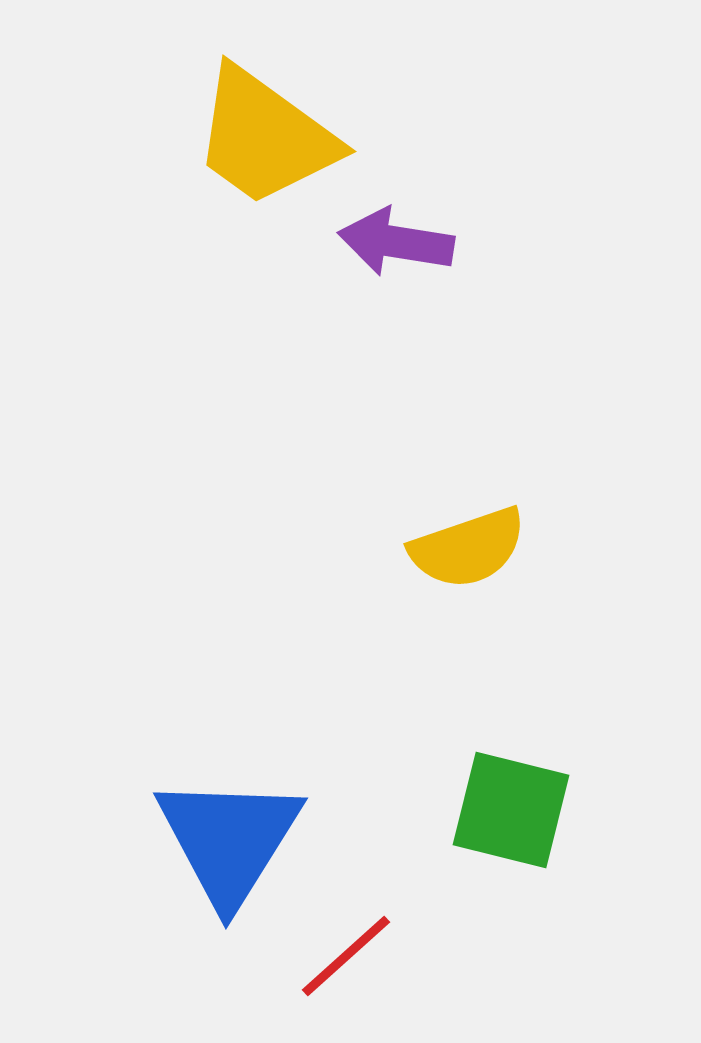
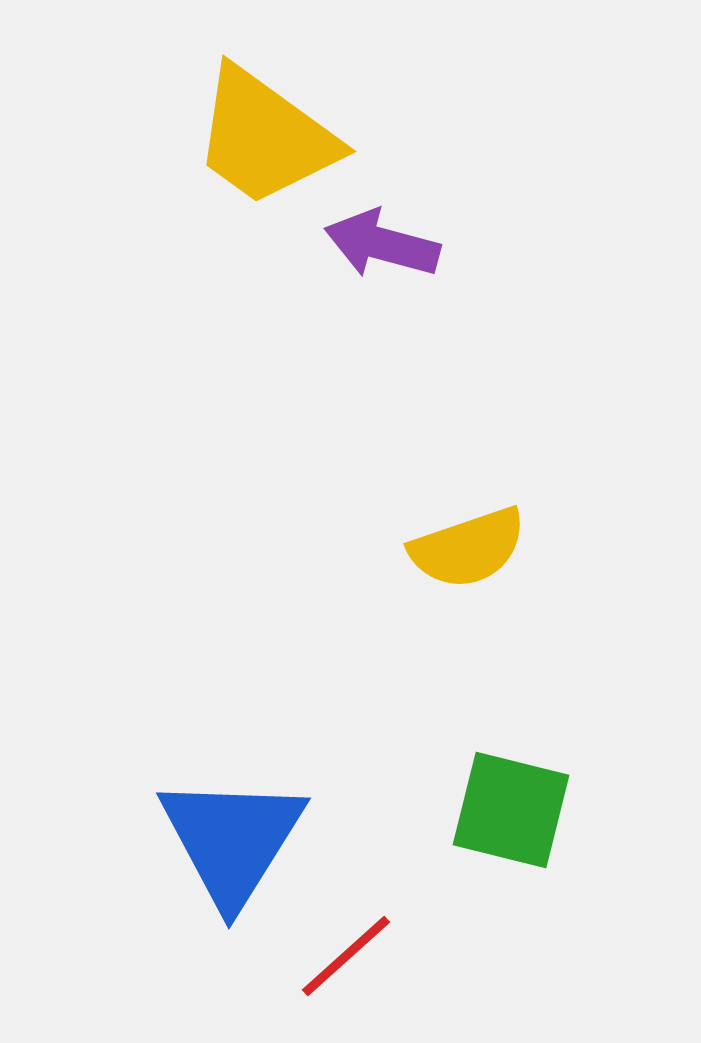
purple arrow: moved 14 px left, 2 px down; rotated 6 degrees clockwise
blue triangle: moved 3 px right
